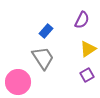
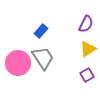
purple semicircle: moved 4 px right, 4 px down
blue rectangle: moved 5 px left
pink circle: moved 19 px up
